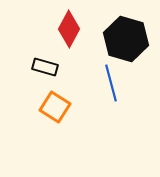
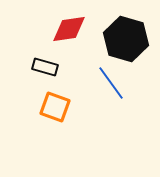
red diamond: rotated 54 degrees clockwise
blue line: rotated 21 degrees counterclockwise
orange square: rotated 12 degrees counterclockwise
